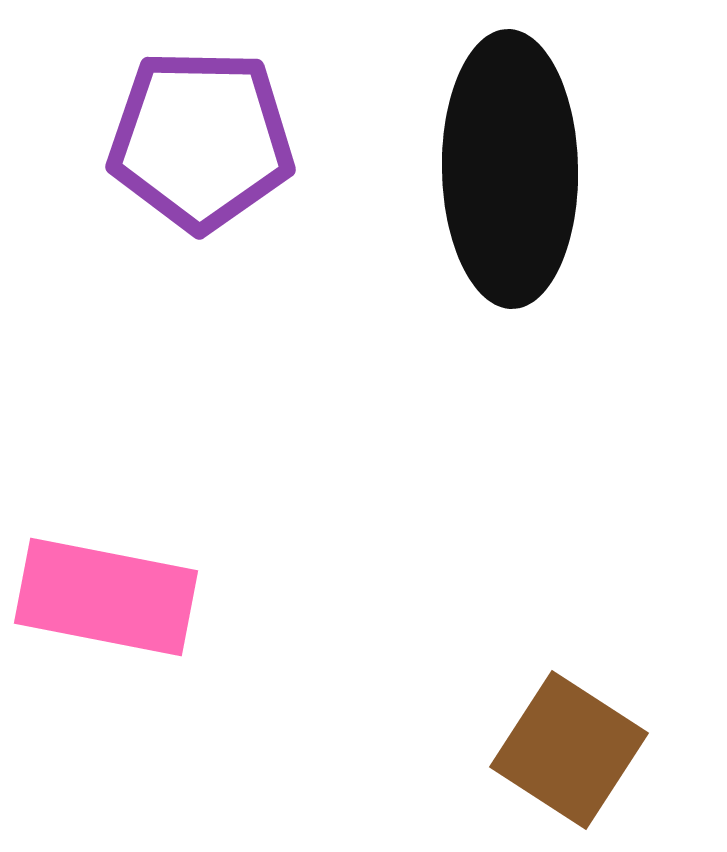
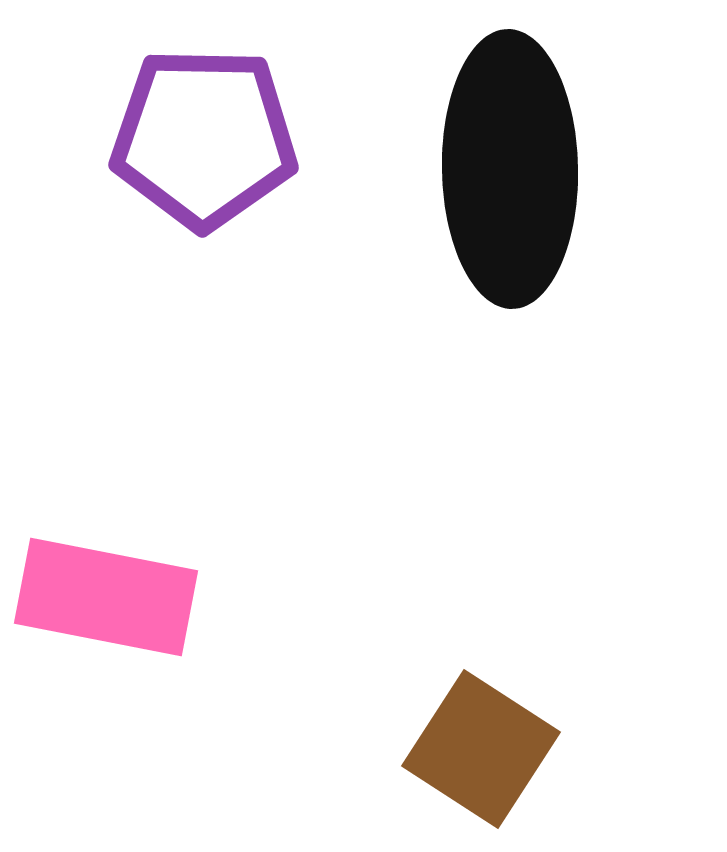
purple pentagon: moved 3 px right, 2 px up
brown square: moved 88 px left, 1 px up
